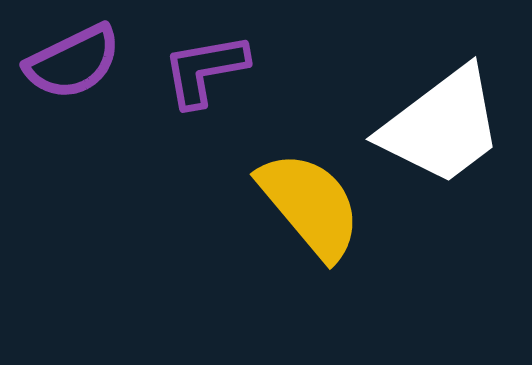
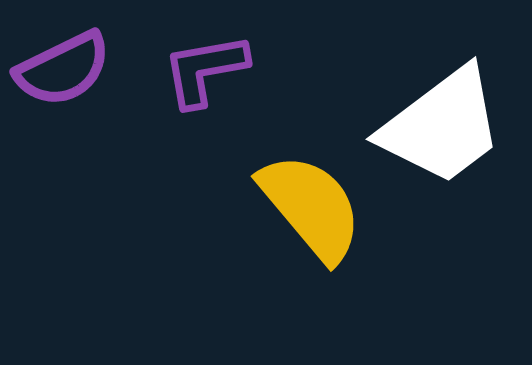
purple semicircle: moved 10 px left, 7 px down
yellow semicircle: moved 1 px right, 2 px down
